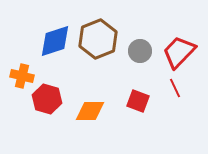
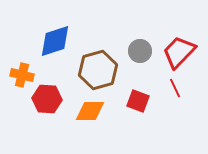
brown hexagon: moved 31 px down; rotated 6 degrees clockwise
orange cross: moved 1 px up
red hexagon: rotated 12 degrees counterclockwise
